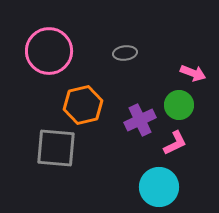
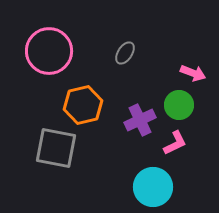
gray ellipse: rotated 50 degrees counterclockwise
gray square: rotated 6 degrees clockwise
cyan circle: moved 6 px left
